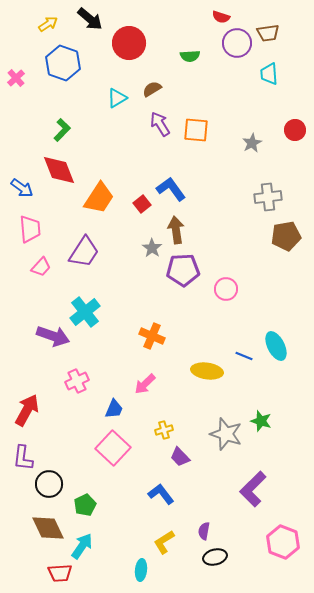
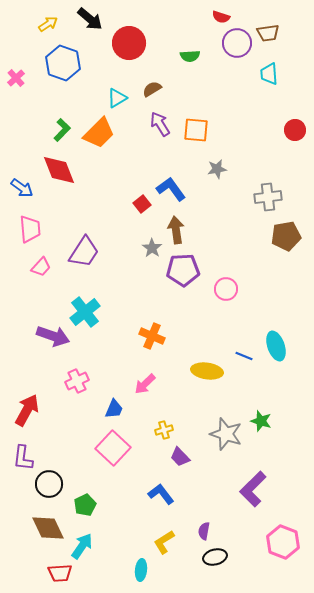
gray star at (252, 143): moved 35 px left, 26 px down; rotated 18 degrees clockwise
orange trapezoid at (99, 198): moved 65 px up; rotated 12 degrees clockwise
cyan ellipse at (276, 346): rotated 8 degrees clockwise
